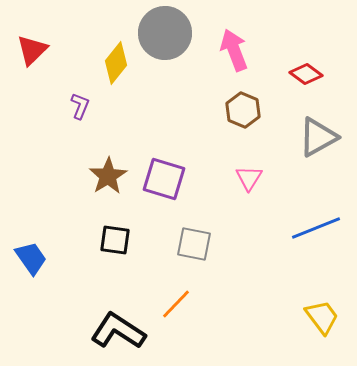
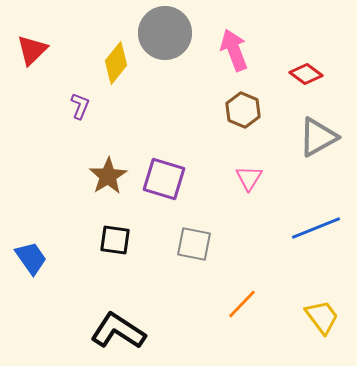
orange line: moved 66 px right
